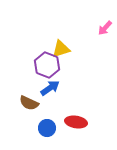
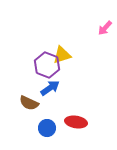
yellow triangle: moved 1 px right, 6 px down
